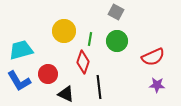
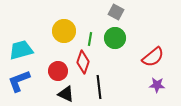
green circle: moved 2 px left, 3 px up
red semicircle: rotated 15 degrees counterclockwise
red circle: moved 10 px right, 3 px up
blue L-shape: rotated 100 degrees clockwise
